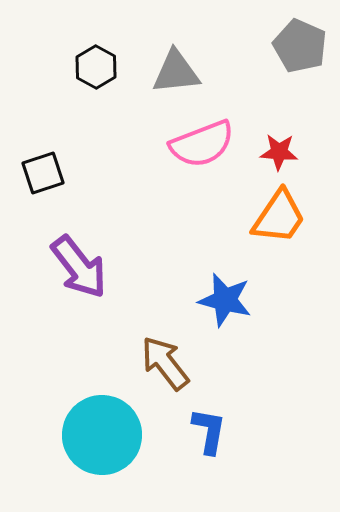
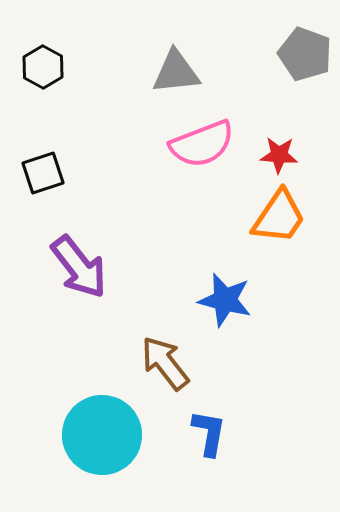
gray pentagon: moved 5 px right, 8 px down; rotated 4 degrees counterclockwise
black hexagon: moved 53 px left
red star: moved 3 px down
blue L-shape: moved 2 px down
